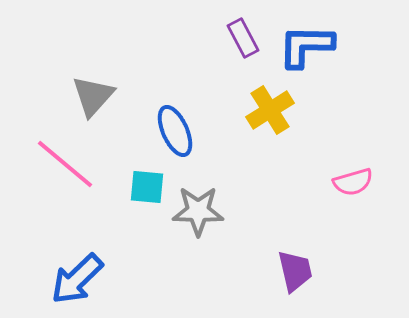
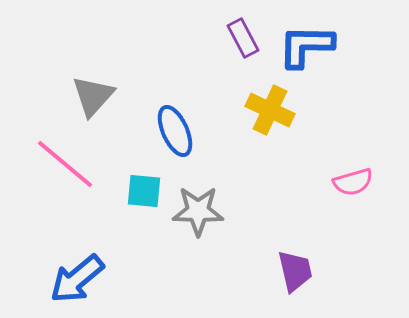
yellow cross: rotated 33 degrees counterclockwise
cyan square: moved 3 px left, 4 px down
blue arrow: rotated 4 degrees clockwise
